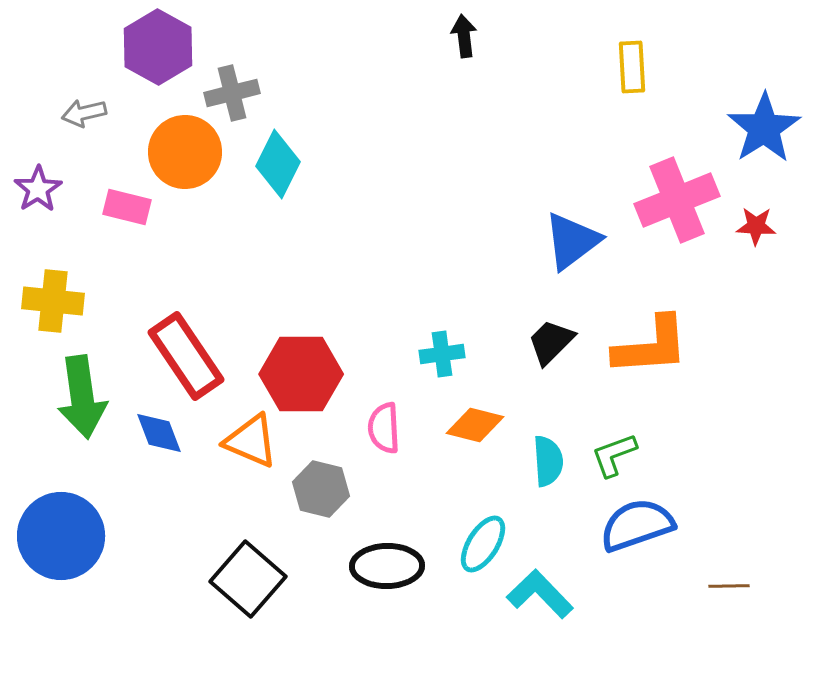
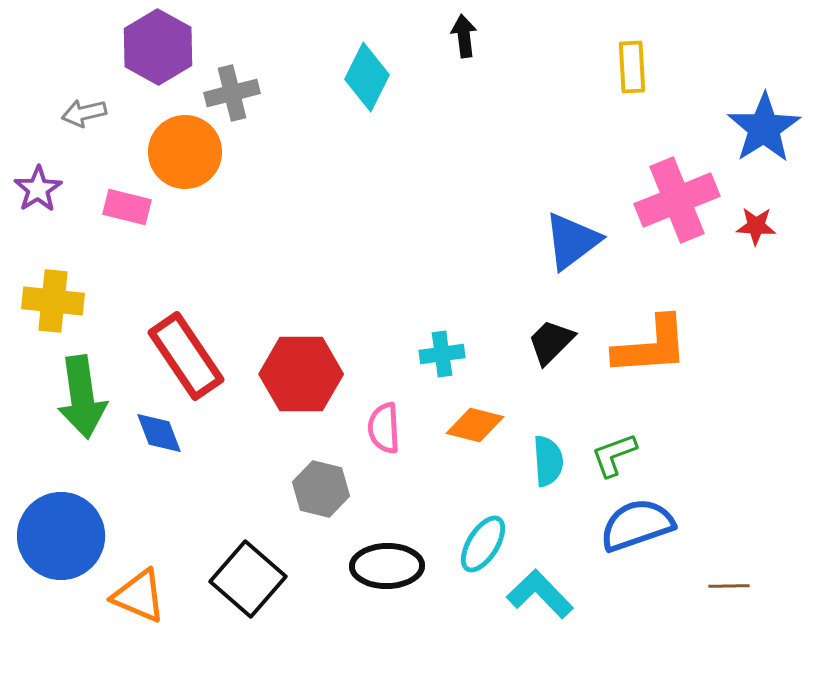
cyan diamond: moved 89 px right, 87 px up
orange triangle: moved 112 px left, 155 px down
